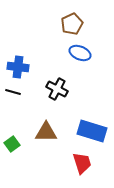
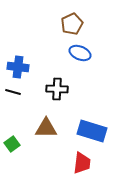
black cross: rotated 25 degrees counterclockwise
brown triangle: moved 4 px up
red trapezoid: rotated 25 degrees clockwise
